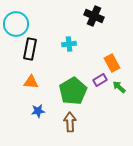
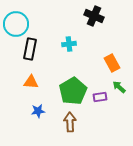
purple rectangle: moved 17 px down; rotated 24 degrees clockwise
